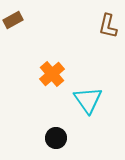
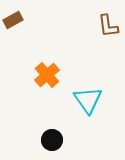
brown L-shape: rotated 20 degrees counterclockwise
orange cross: moved 5 px left, 1 px down
black circle: moved 4 px left, 2 px down
